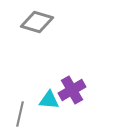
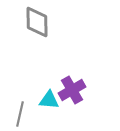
gray diamond: rotated 72 degrees clockwise
